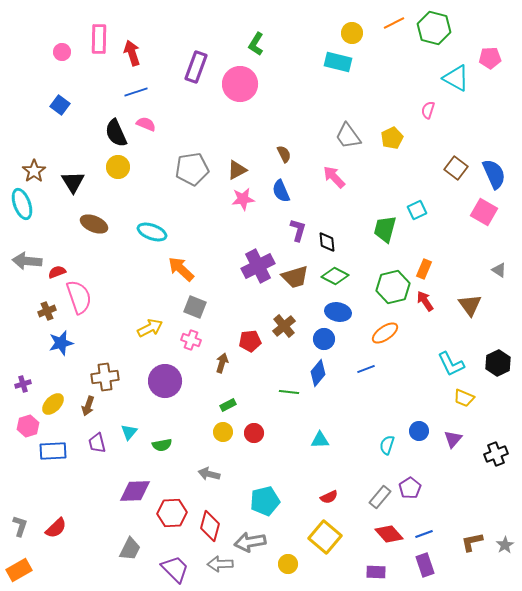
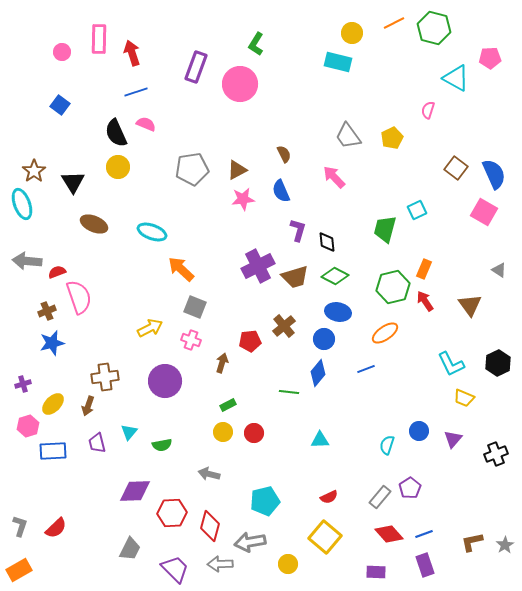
blue star at (61, 343): moved 9 px left
